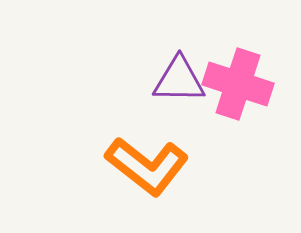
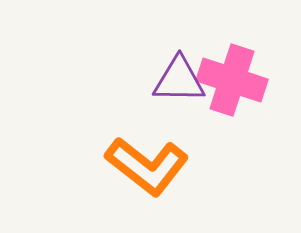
pink cross: moved 6 px left, 4 px up
